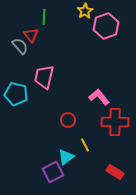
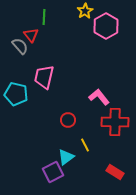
pink hexagon: rotated 10 degrees counterclockwise
